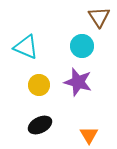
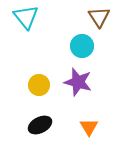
cyan triangle: moved 30 px up; rotated 28 degrees clockwise
orange triangle: moved 8 px up
